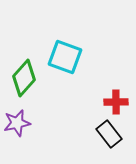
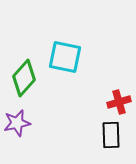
cyan square: rotated 8 degrees counterclockwise
red cross: moved 3 px right; rotated 15 degrees counterclockwise
black rectangle: moved 2 px right, 1 px down; rotated 36 degrees clockwise
